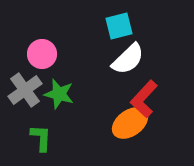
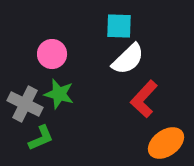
cyan square: rotated 16 degrees clockwise
pink circle: moved 10 px right
gray cross: moved 14 px down; rotated 28 degrees counterclockwise
orange ellipse: moved 36 px right, 20 px down
green L-shape: rotated 64 degrees clockwise
